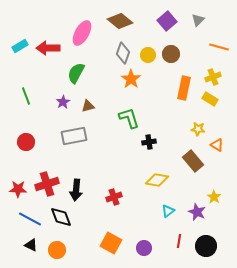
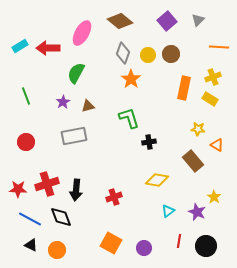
orange line at (219, 47): rotated 12 degrees counterclockwise
